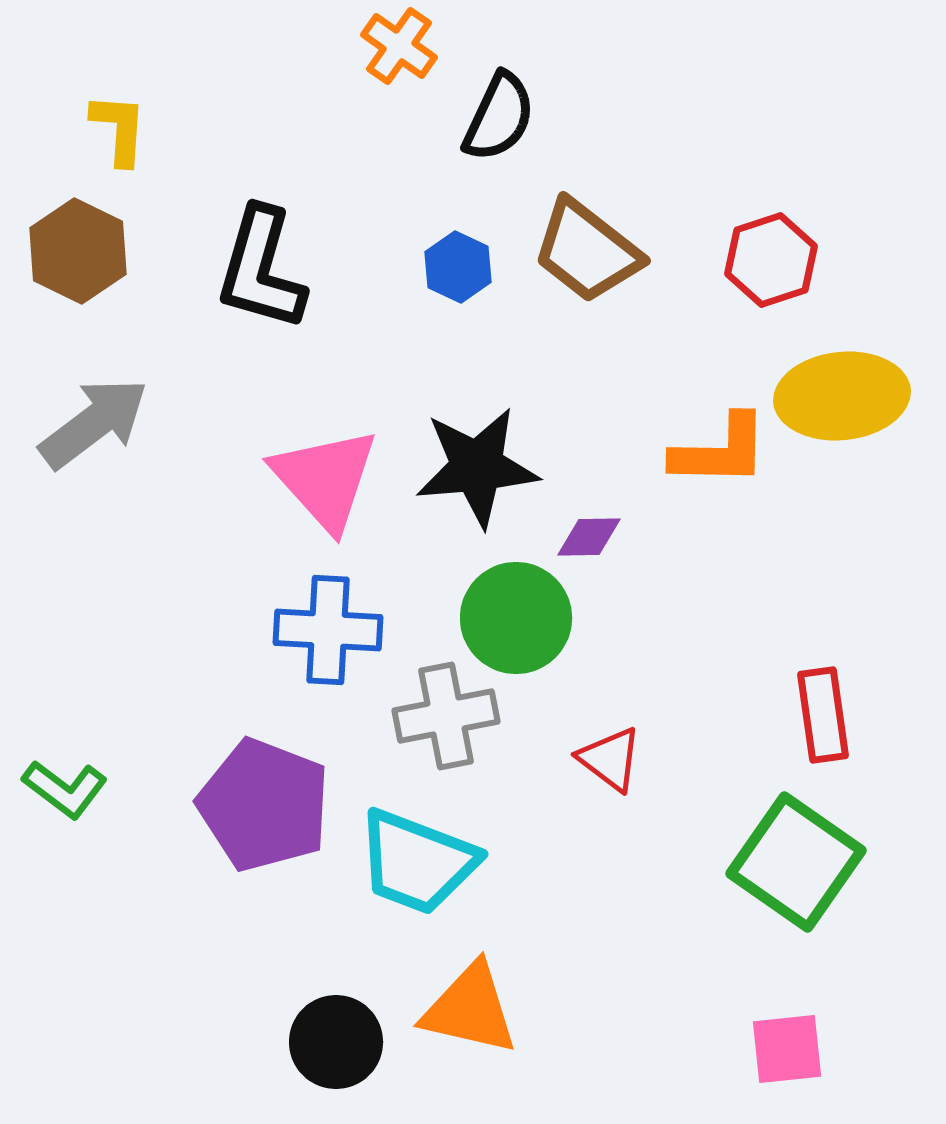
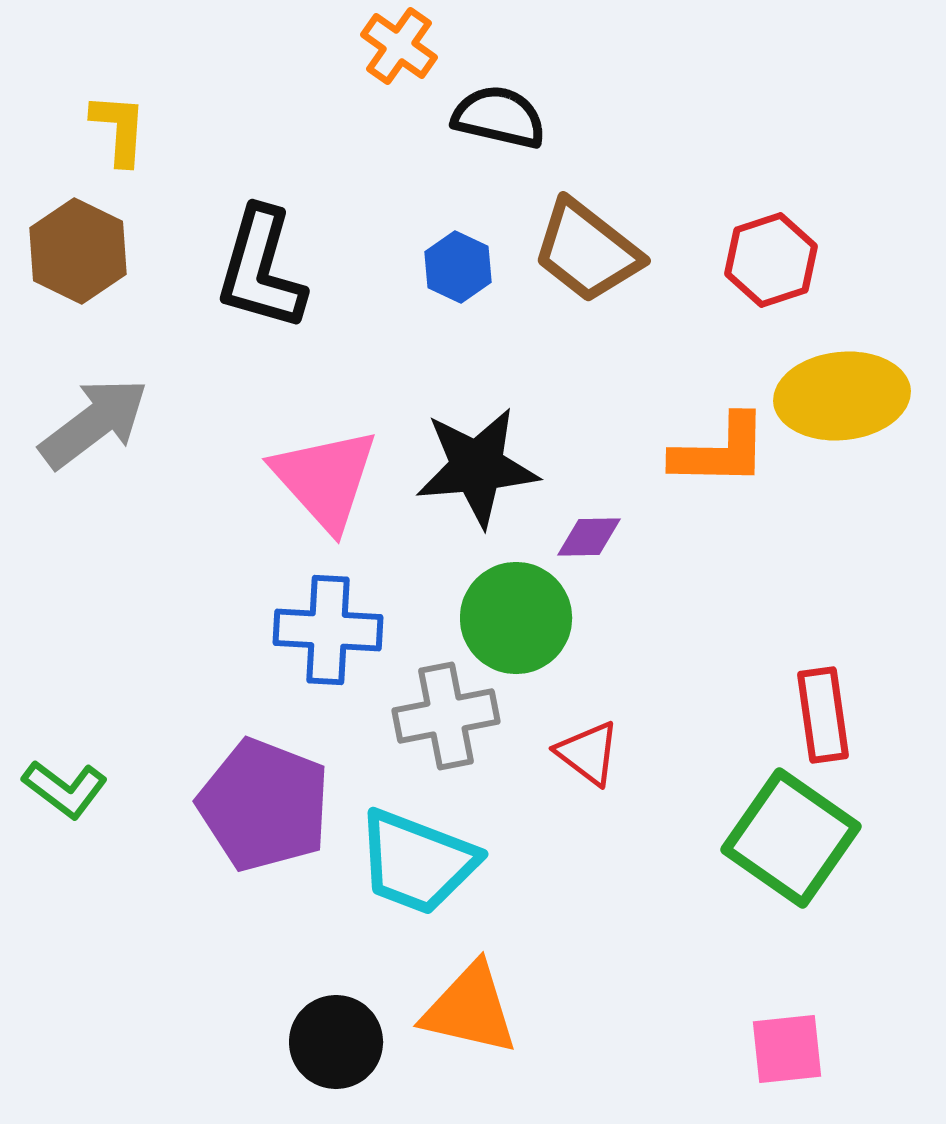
black semicircle: rotated 102 degrees counterclockwise
red triangle: moved 22 px left, 6 px up
green square: moved 5 px left, 24 px up
